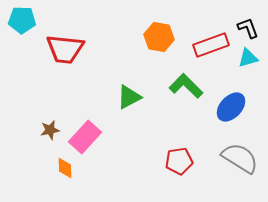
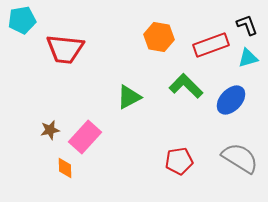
cyan pentagon: rotated 12 degrees counterclockwise
black L-shape: moved 1 px left, 3 px up
blue ellipse: moved 7 px up
